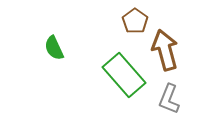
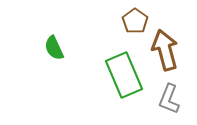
green rectangle: rotated 18 degrees clockwise
